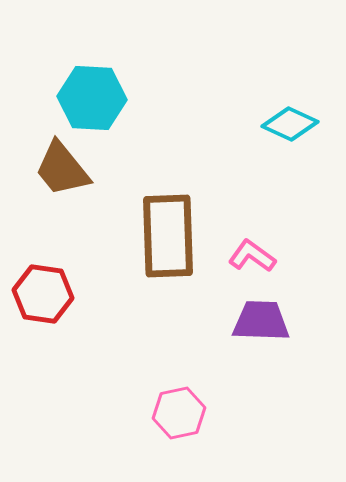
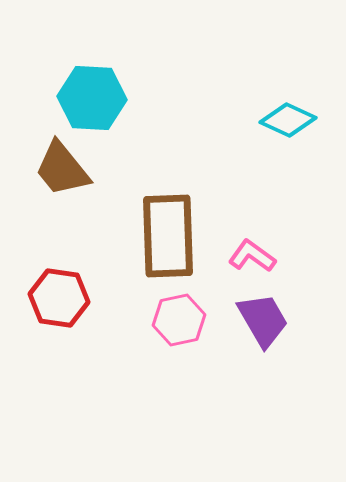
cyan diamond: moved 2 px left, 4 px up
red hexagon: moved 16 px right, 4 px down
purple trapezoid: moved 2 px right, 1 px up; rotated 58 degrees clockwise
pink hexagon: moved 93 px up
